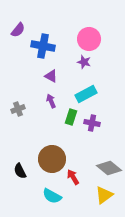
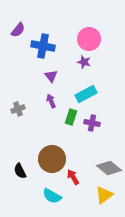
purple triangle: rotated 24 degrees clockwise
